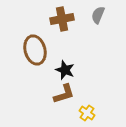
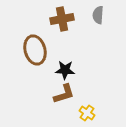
gray semicircle: rotated 18 degrees counterclockwise
black star: rotated 18 degrees counterclockwise
